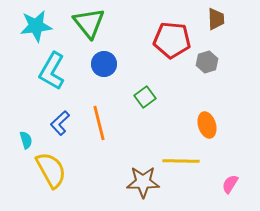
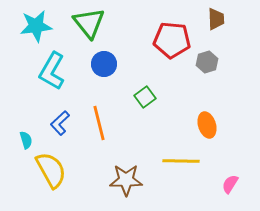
brown star: moved 17 px left, 2 px up
